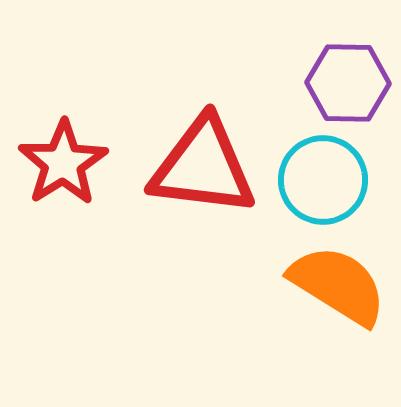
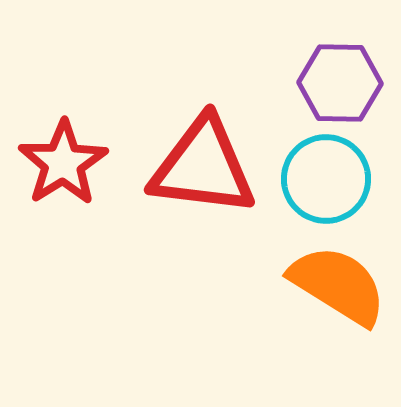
purple hexagon: moved 8 px left
cyan circle: moved 3 px right, 1 px up
